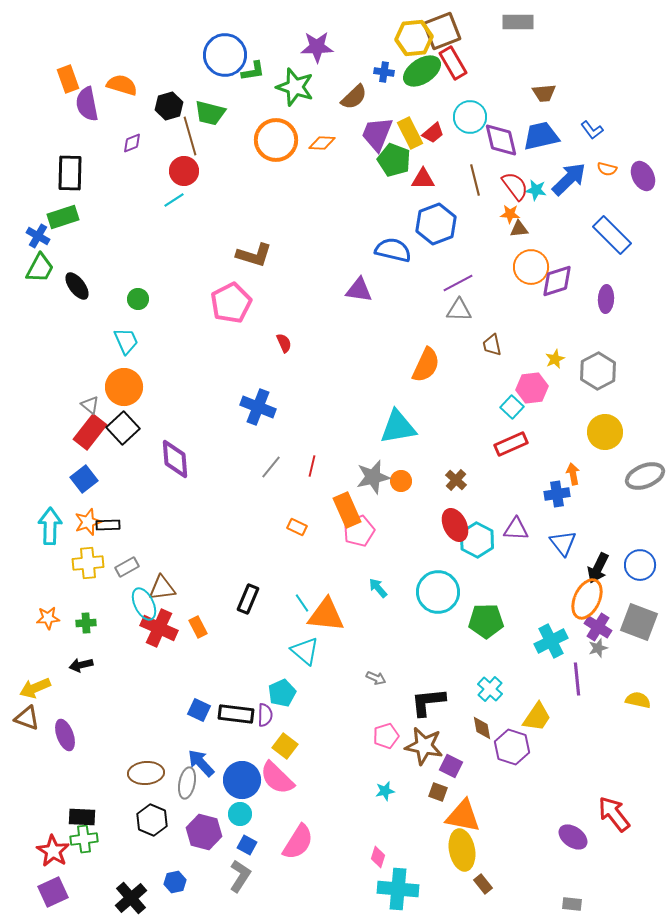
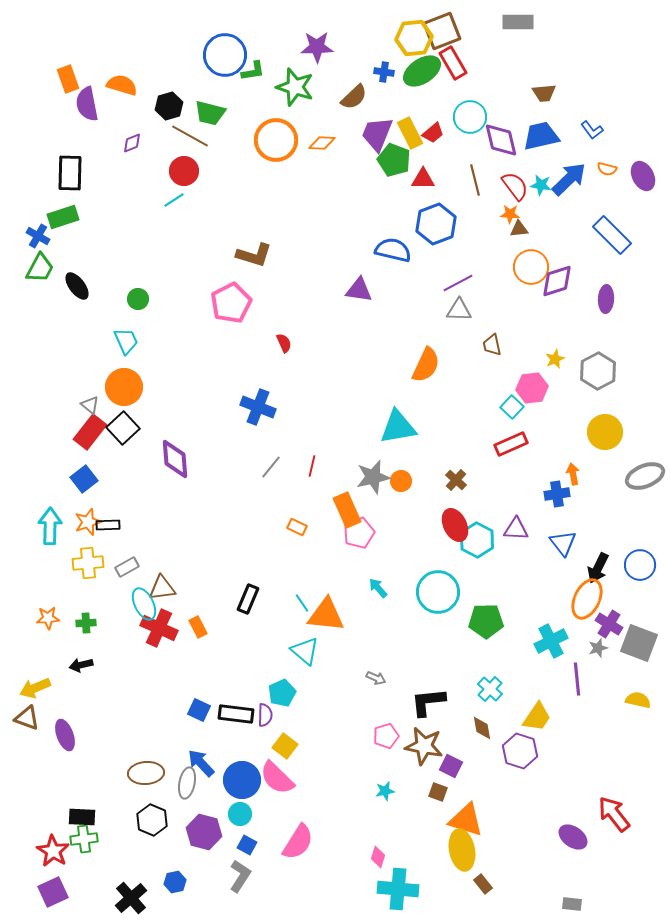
brown line at (190, 136): rotated 45 degrees counterclockwise
cyan star at (536, 190): moved 5 px right, 5 px up
pink pentagon at (359, 531): moved 2 px down
gray square at (639, 622): moved 21 px down
purple cross at (598, 627): moved 11 px right, 3 px up
purple hexagon at (512, 747): moved 8 px right, 4 px down
orange triangle at (463, 816): moved 3 px right, 4 px down; rotated 6 degrees clockwise
